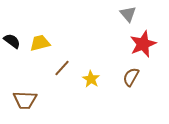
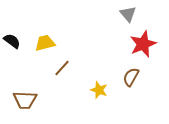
yellow trapezoid: moved 5 px right
yellow star: moved 8 px right, 11 px down; rotated 12 degrees counterclockwise
